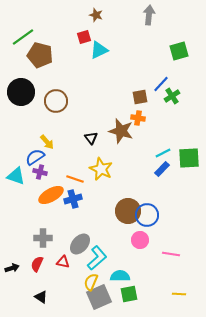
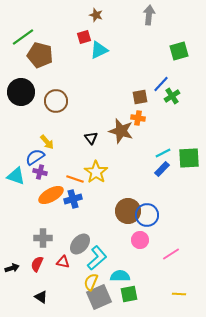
yellow star at (101, 169): moved 5 px left, 3 px down; rotated 10 degrees clockwise
pink line at (171, 254): rotated 42 degrees counterclockwise
